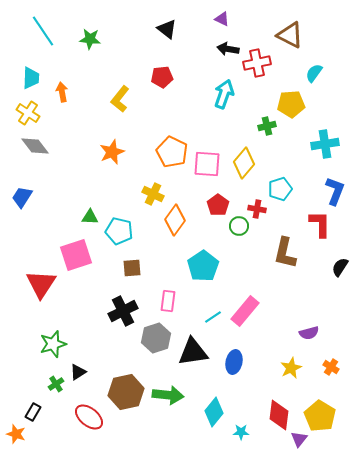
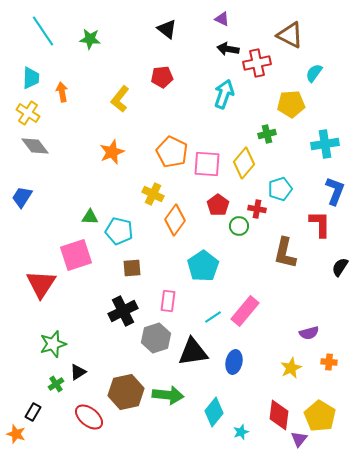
green cross at (267, 126): moved 8 px down
orange cross at (331, 367): moved 2 px left, 5 px up; rotated 28 degrees counterclockwise
cyan star at (241, 432): rotated 21 degrees counterclockwise
